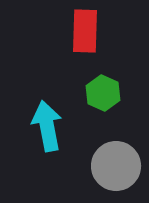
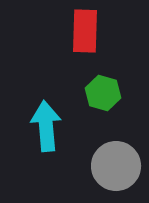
green hexagon: rotated 8 degrees counterclockwise
cyan arrow: moved 1 px left; rotated 6 degrees clockwise
